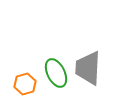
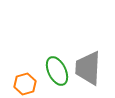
green ellipse: moved 1 px right, 2 px up
